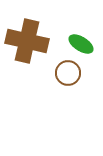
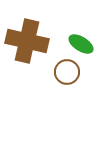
brown circle: moved 1 px left, 1 px up
